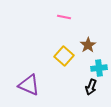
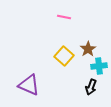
brown star: moved 4 px down
cyan cross: moved 2 px up
